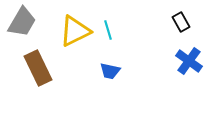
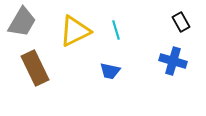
cyan line: moved 8 px right
blue cross: moved 16 px left; rotated 20 degrees counterclockwise
brown rectangle: moved 3 px left
